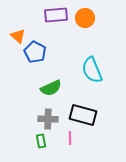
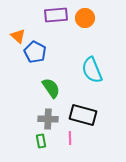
green semicircle: rotated 100 degrees counterclockwise
